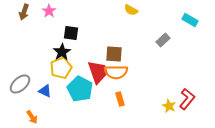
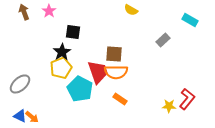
brown arrow: rotated 140 degrees clockwise
black square: moved 2 px right, 1 px up
blue triangle: moved 25 px left, 25 px down
orange rectangle: rotated 40 degrees counterclockwise
yellow star: rotated 24 degrees counterclockwise
orange arrow: rotated 16 degrees counterclockwise
